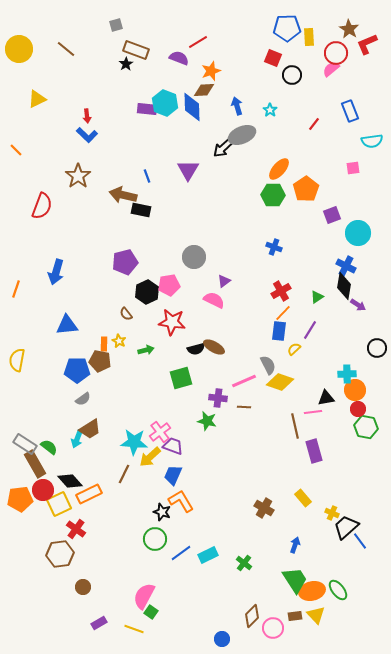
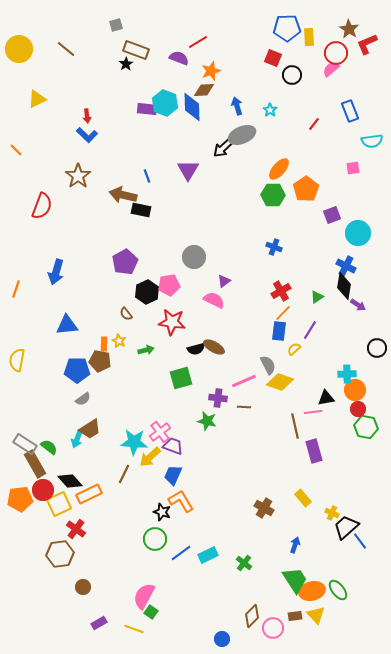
purple pentagon at (125, 262): rotated 15 degrees counterclockwise
